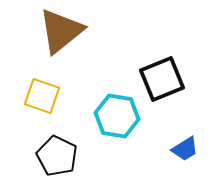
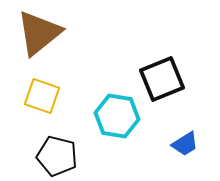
brown triangle: moved 22 px left, 2 px down
blue trapezoid: moved 5 px up
black pentagon: rotated 12 degrees counterclockwise
